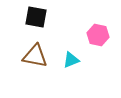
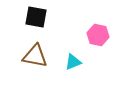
cyan triangle: moved 2 px right, 2 px down
